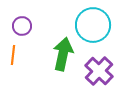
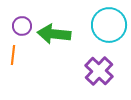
cyan circle: moved 16 px right
green arrow: moved 9 px left, 20 px up; rotated 96 degrees counterclockwise
